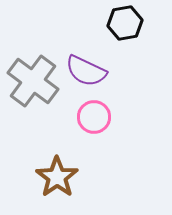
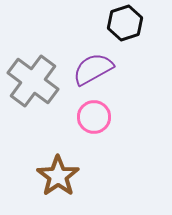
black hexagon: rotated 8 degrees counterclockwise
purple semicircle: moved 7 px right, 2 px up; rotated 126 degrees clockwise
brown star: moved 1 px right, 1 px up
